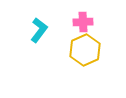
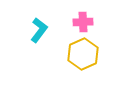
yellow hexagon: moved 2 px left, 4 px down
